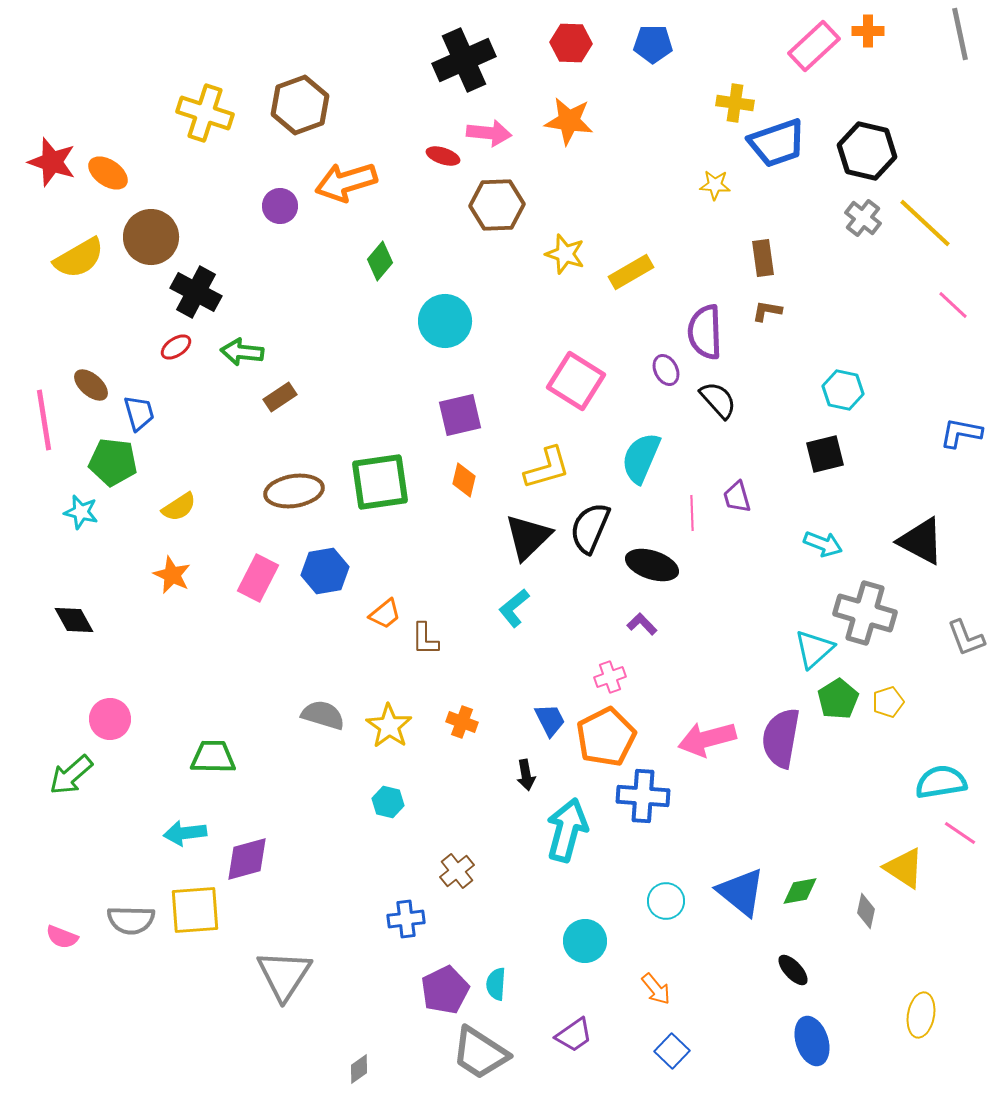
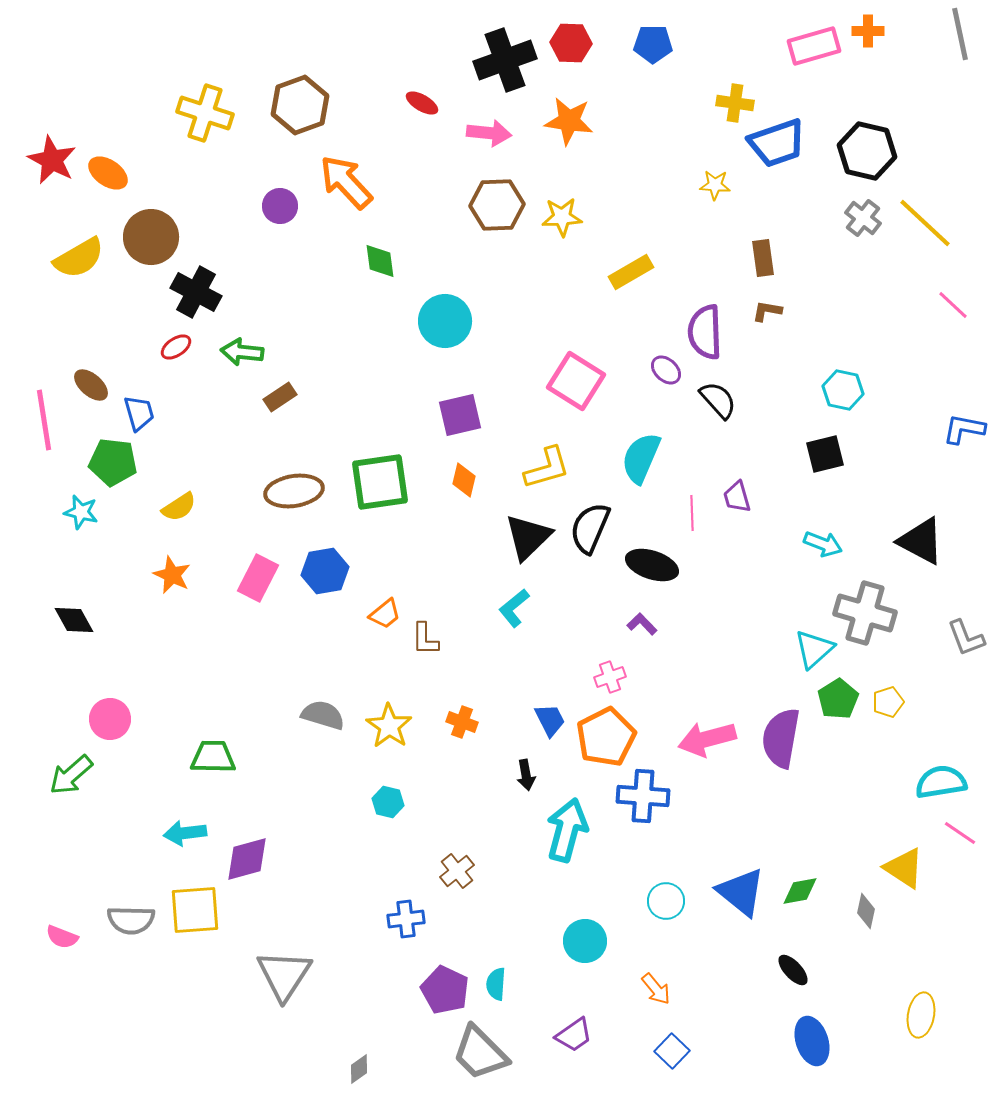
pink rectangle at (814, 46): rotated 27 degrees clockwise
black cross at (464, 60): moved 41 px right; rotated 4 degrees clockwise
red ellipse at (443, 156): moved 21 px left, 53 px up; rotated 12 degrees clockwise
red star at (52, 162): moved 2 px up; rotated 9 degrees clockwise
orange arrow at (346, 182): rotated 64 degrees clockwise
yellow star at (565, 254): moved 3 px left, 37 px up; rotated 21 degrees counterclockwise
green diamond at (380, 261): rotated 48 degrees counterclockwise
purple ellipse at (666, 370): rotated 20 degrees counterclockwise
blue L-shape at (961, 433): moved 3 px right, 4 px up
purple pentagon at (445, 990): rotated 21 degrees counterclockwise
gray trapezoid at (480, 1053): rotated 12 degrees clockwise
